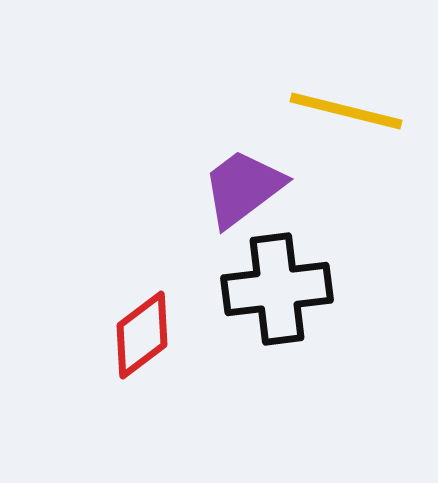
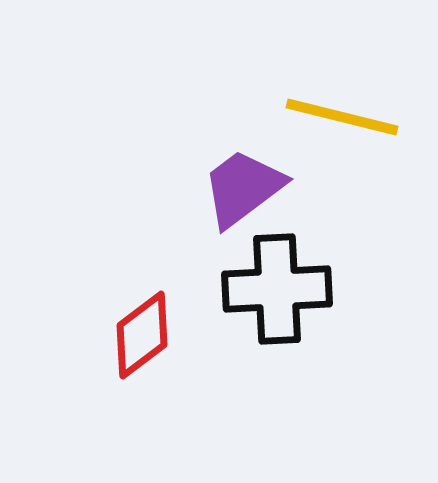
yellow line: moved 4 px left, 6 px down
black cross: rotated 4 degrees clockwise
